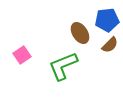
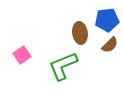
brown ellipse: rotated 25 degrees clockwise
